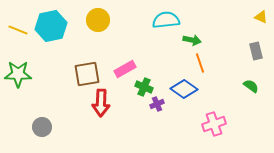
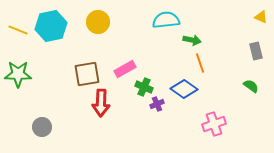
yellow circle: moved 2 px down
